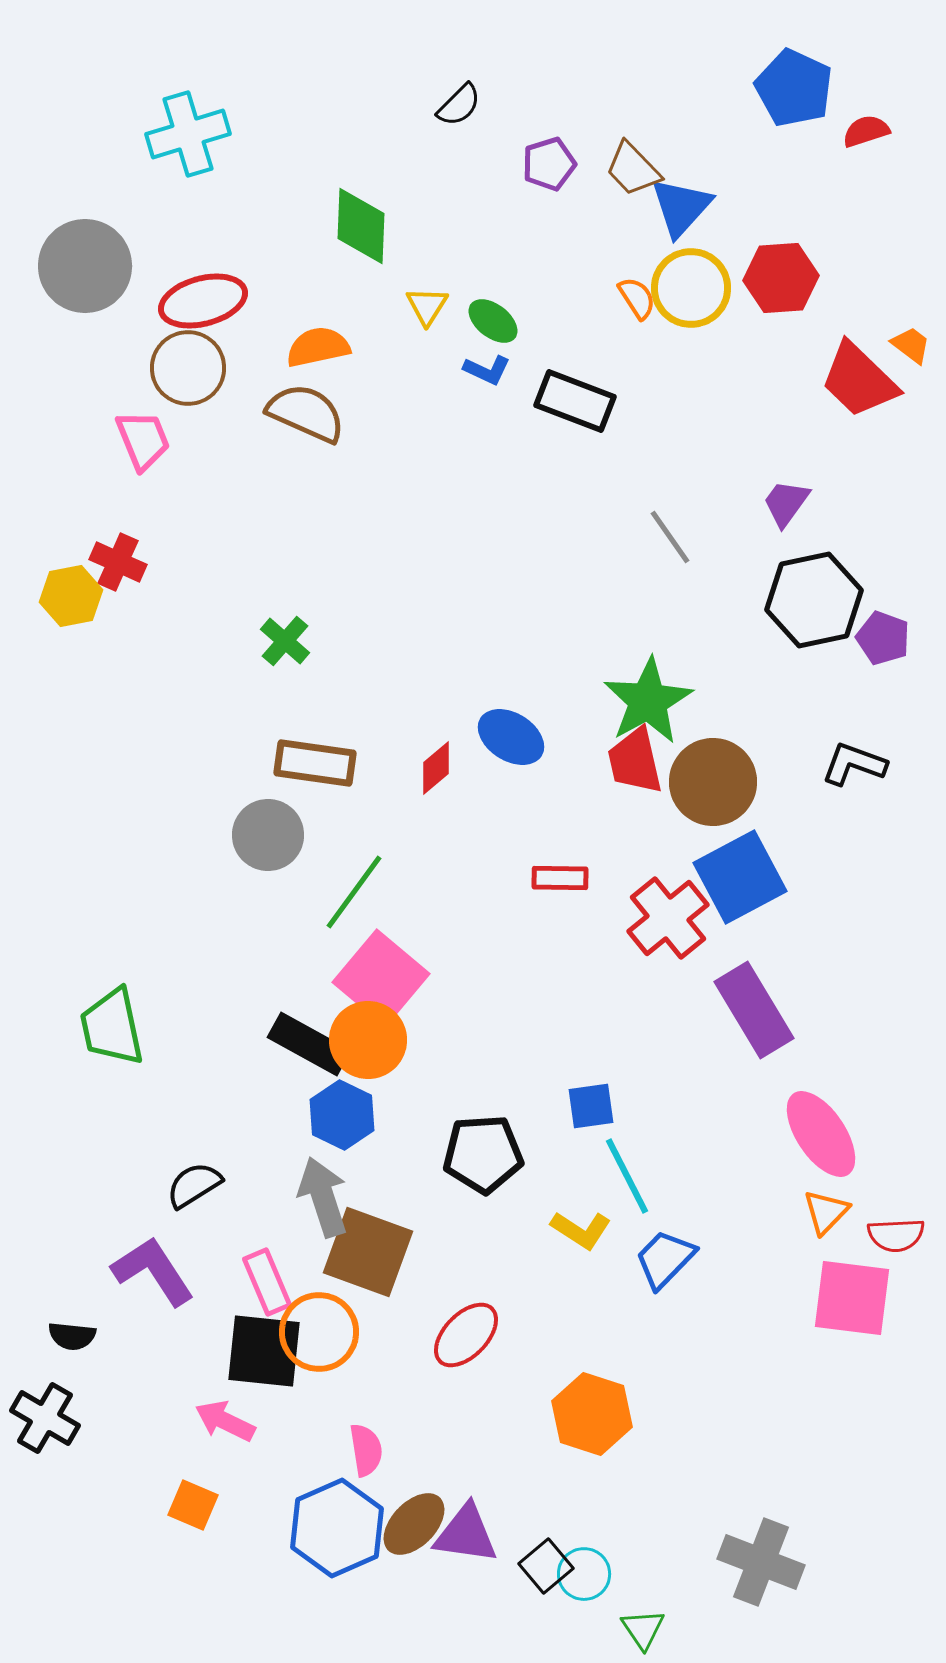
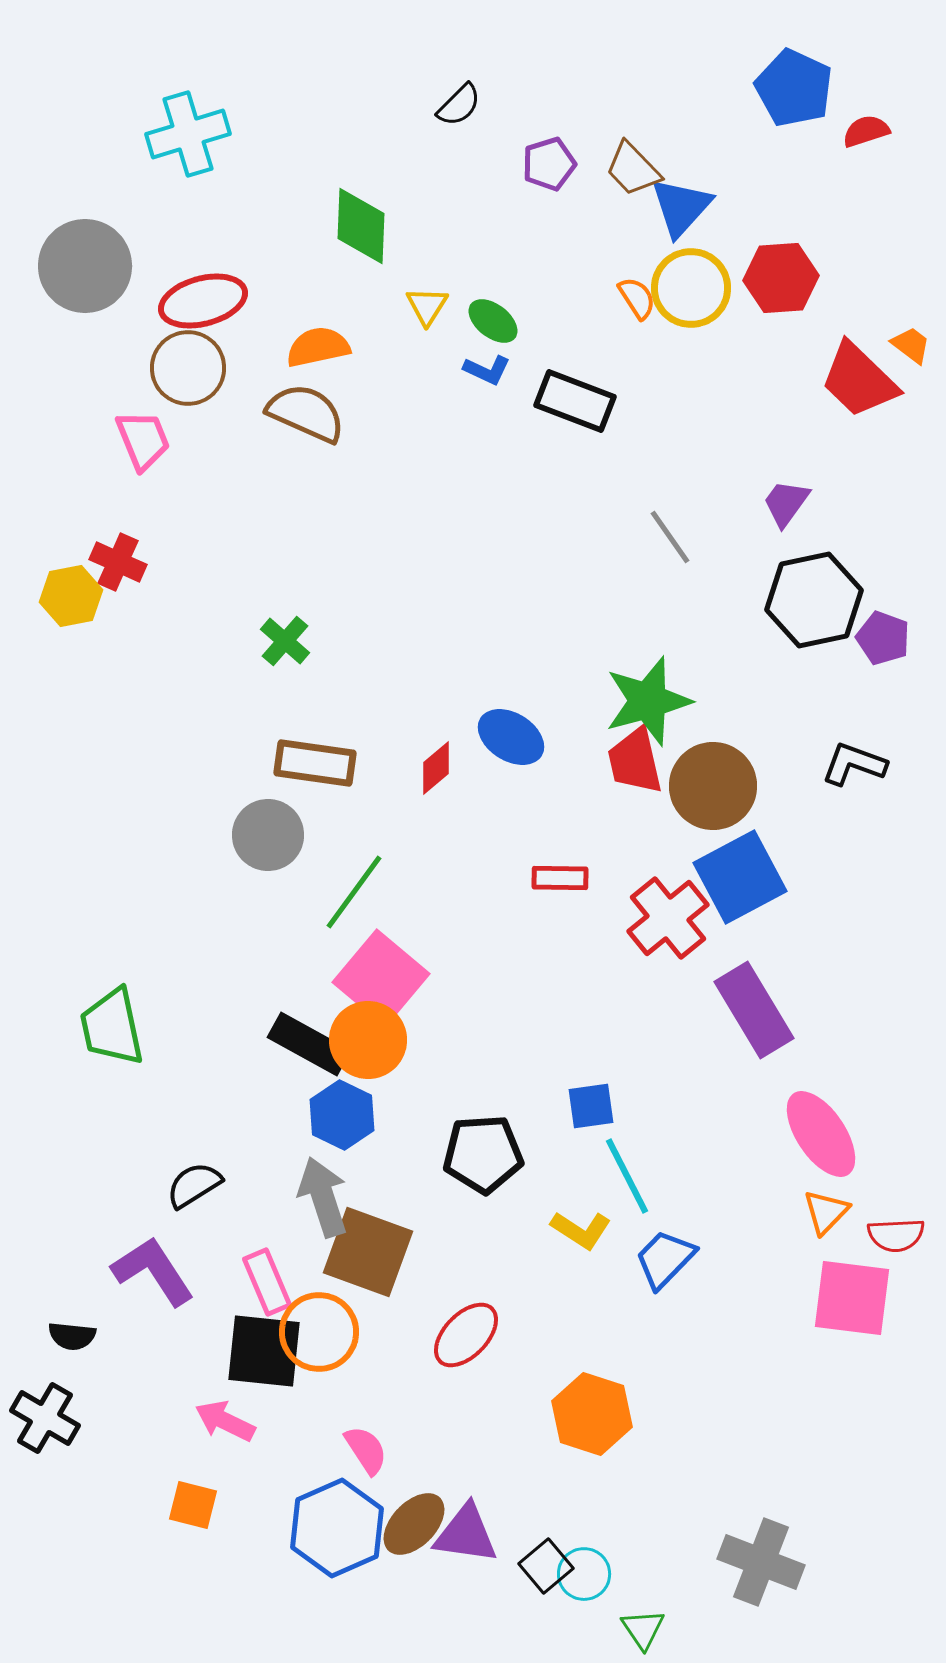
green star at (648, 701): rotated 14 degrees clockwise
brown circle at (713, 782): moved 4 px down
pink semicircle at (366, 1450): rotated 24 degrees counterclockwise
orange square at (193, 1505): rotated 9 degrees counterclockwise
